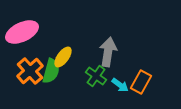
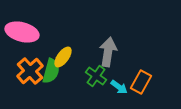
pink ellipse: rotated 40 degrees clockwise
cyan arrow: moved 1 px left, 2 px down
